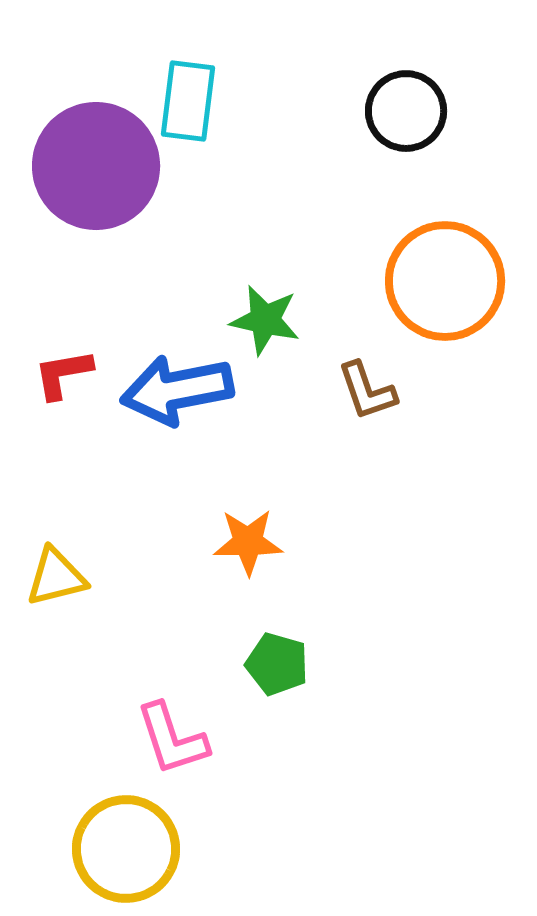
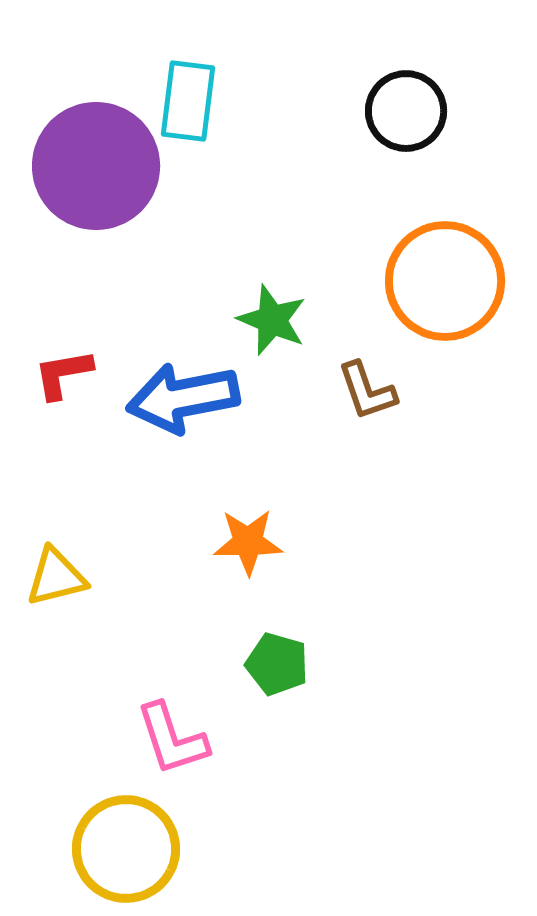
green star: moved 7 px right; rotated 10 degrees clockwise
blue arrow: moved 6 px right, 8 px down
